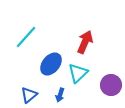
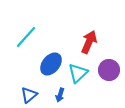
red arrow: moved 4 px right
purple circle: moved 2 px left, 15 px up
